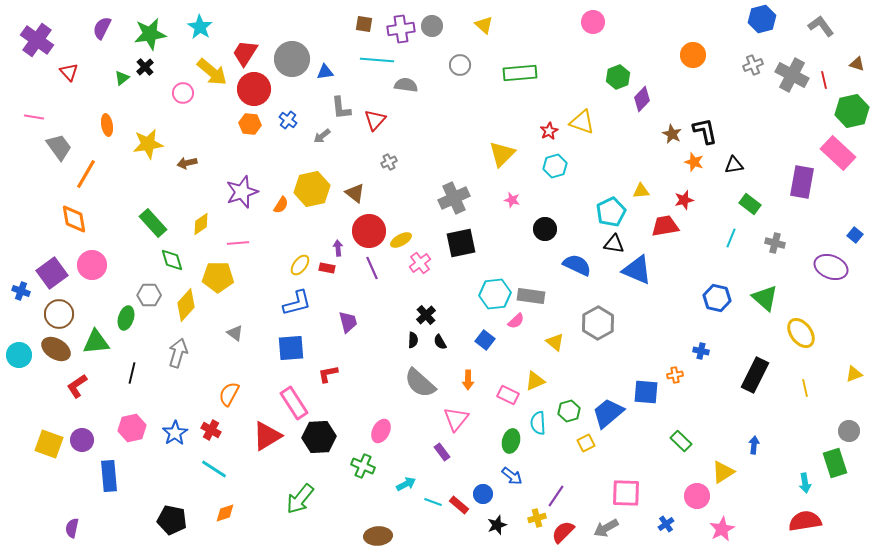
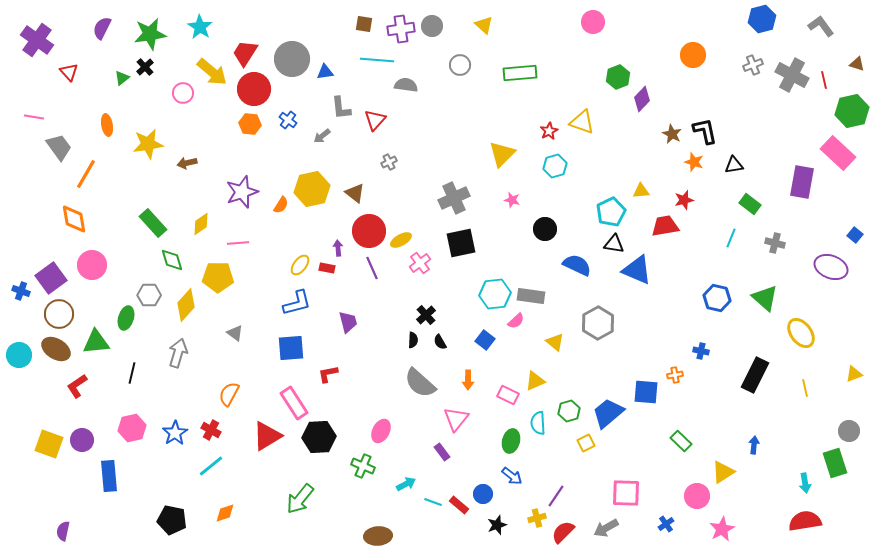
purple square at (52, 273): moved 1 px left, 5 px down
cyan line at (214, 469): moved 3 px left, 3 px up; rotated 72 degrees counterclockwise
purple semicircle at (72, 528): moved 9 px left, 3 px down
